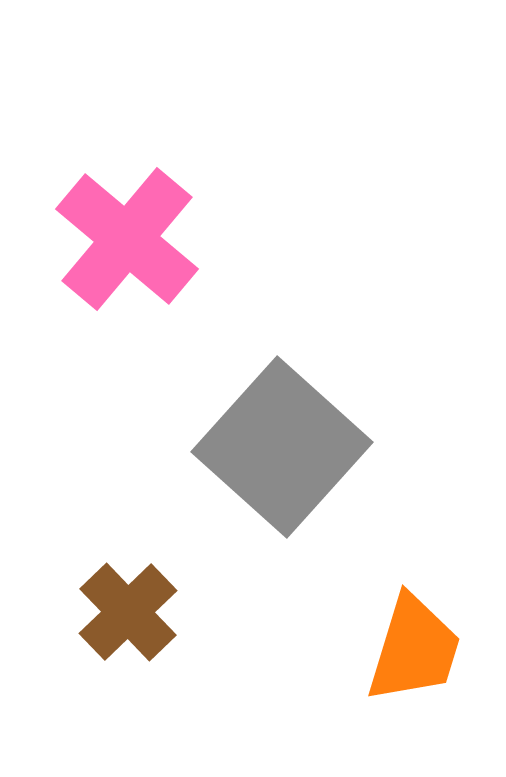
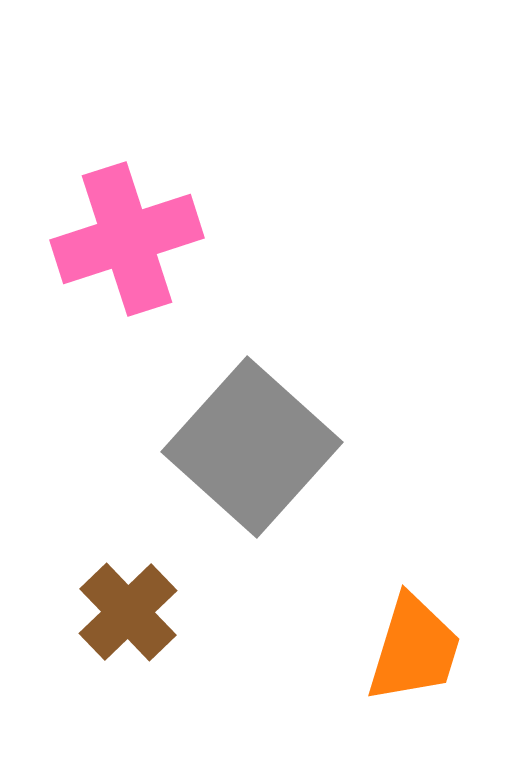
pink cross: rotated 32 degrees clockwise
gray square: moved 30 px left
